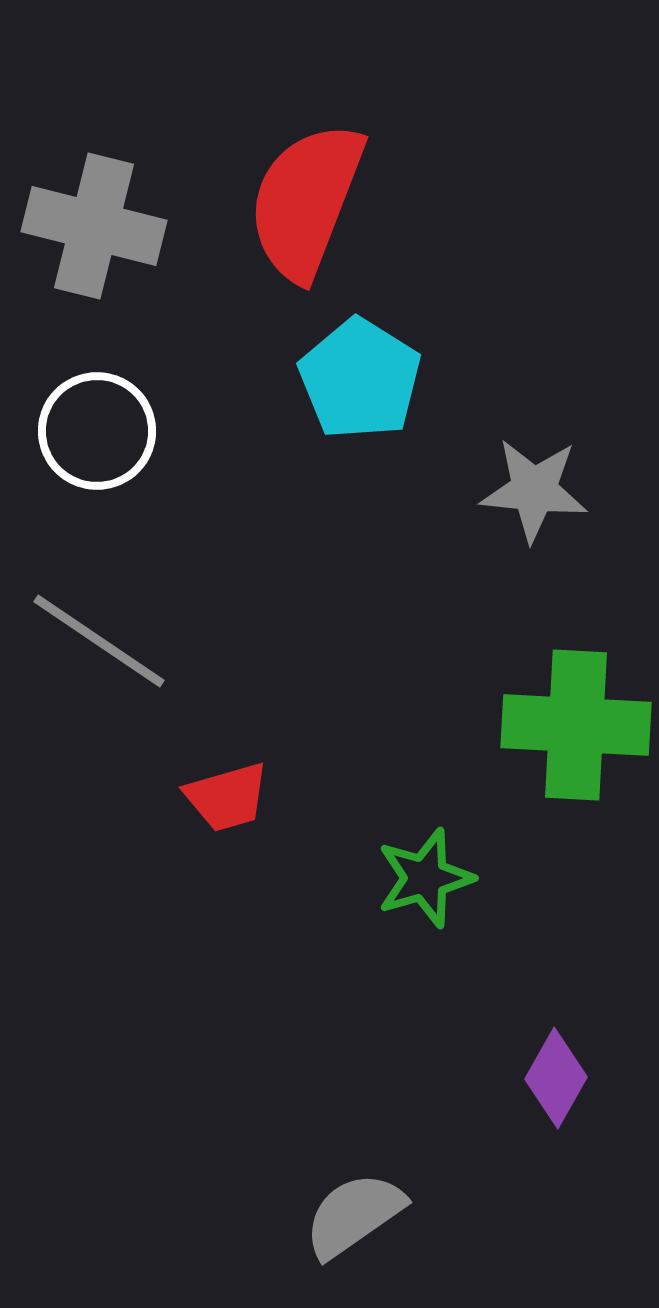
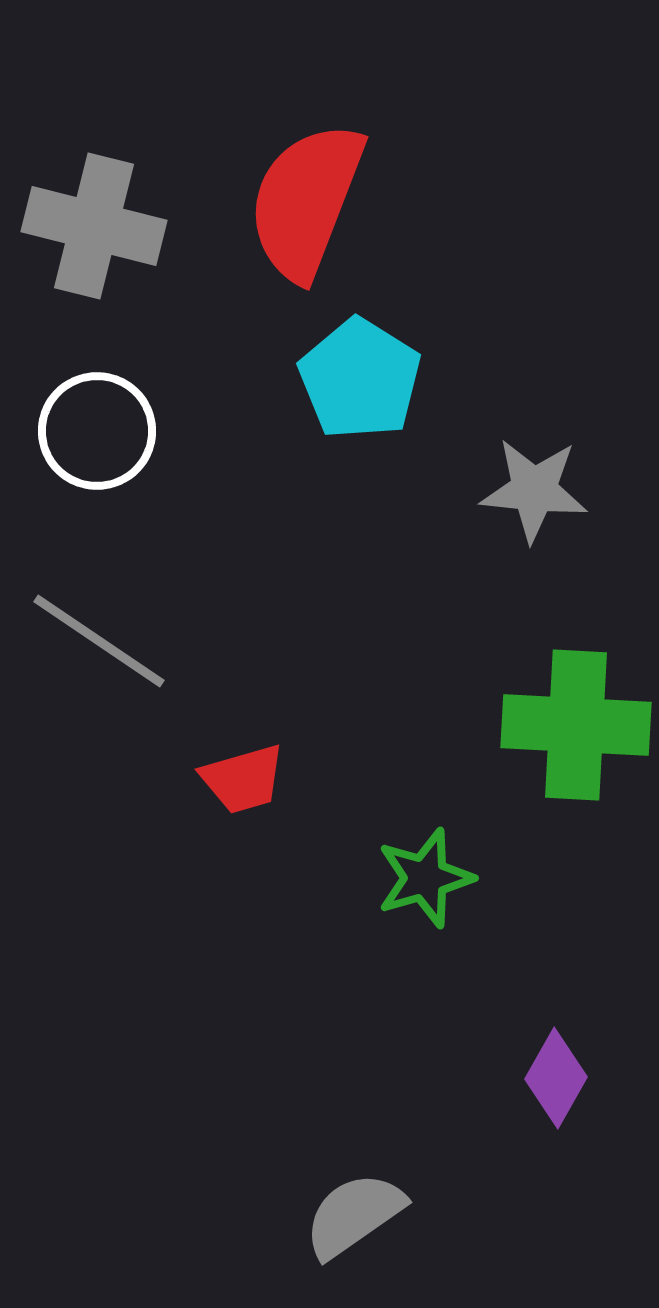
red trapezoid: moved 16 px right, 18 px up
